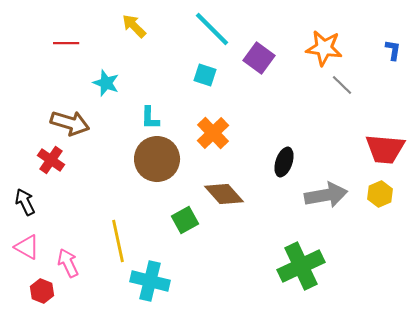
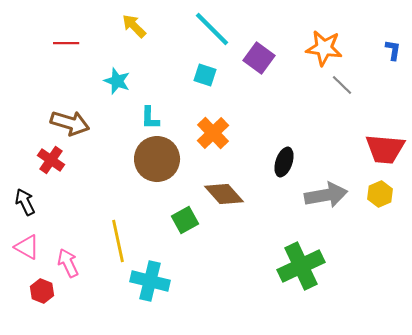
cyan star: moved 11 px right, 2 px up
